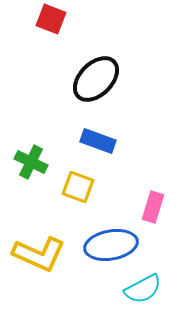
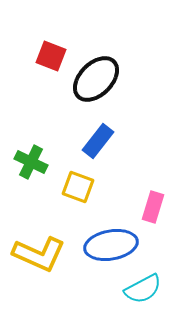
red square: moved 37 px down
blue rectangle: rotated 72 degrees counterclockwise
